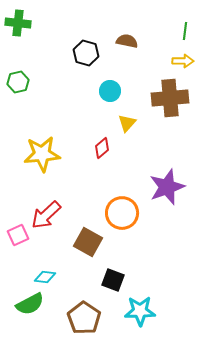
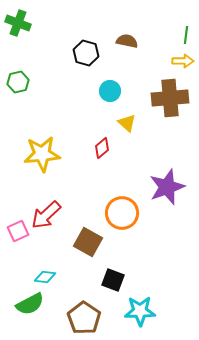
green cross: rotated 15 degrees clockwise
green line: moved 1 px right, 4 px down
yellow triangle: rotated 30 degrees counterclockwise
pink square: moved 4 px up
